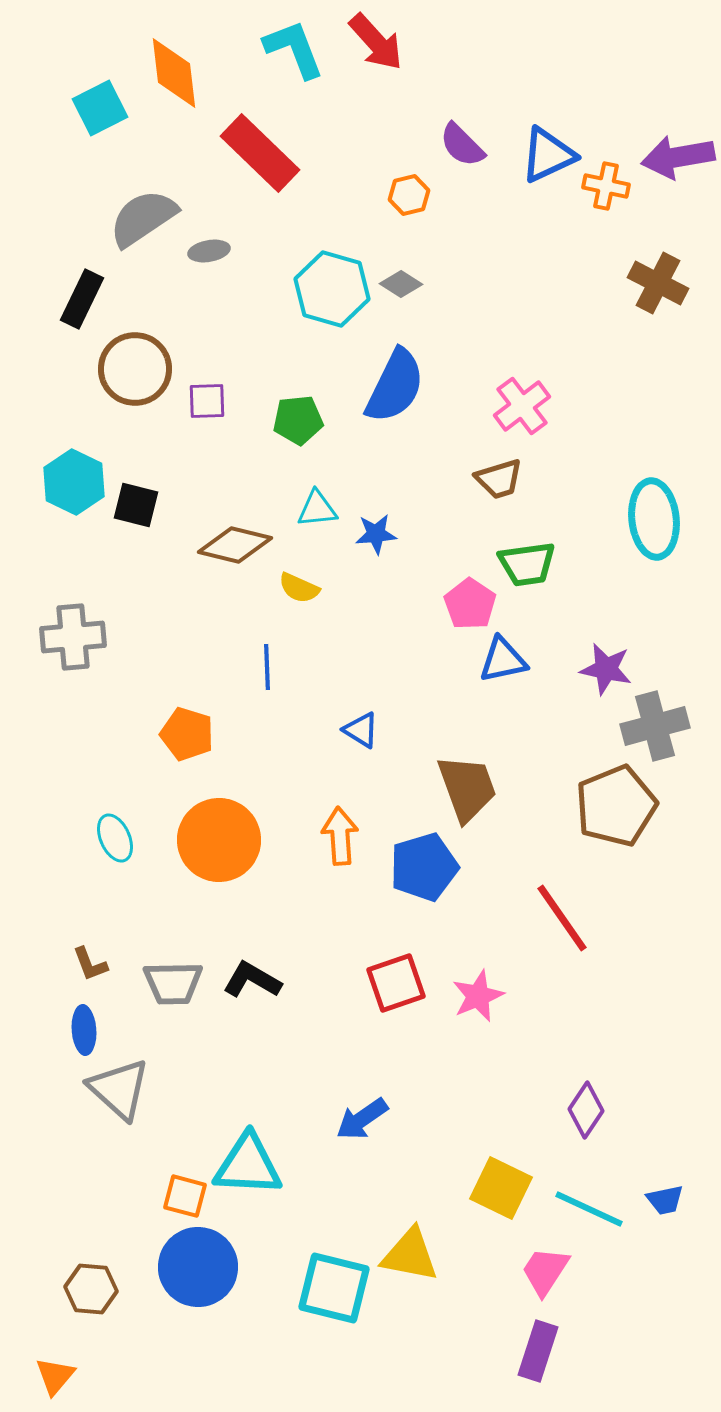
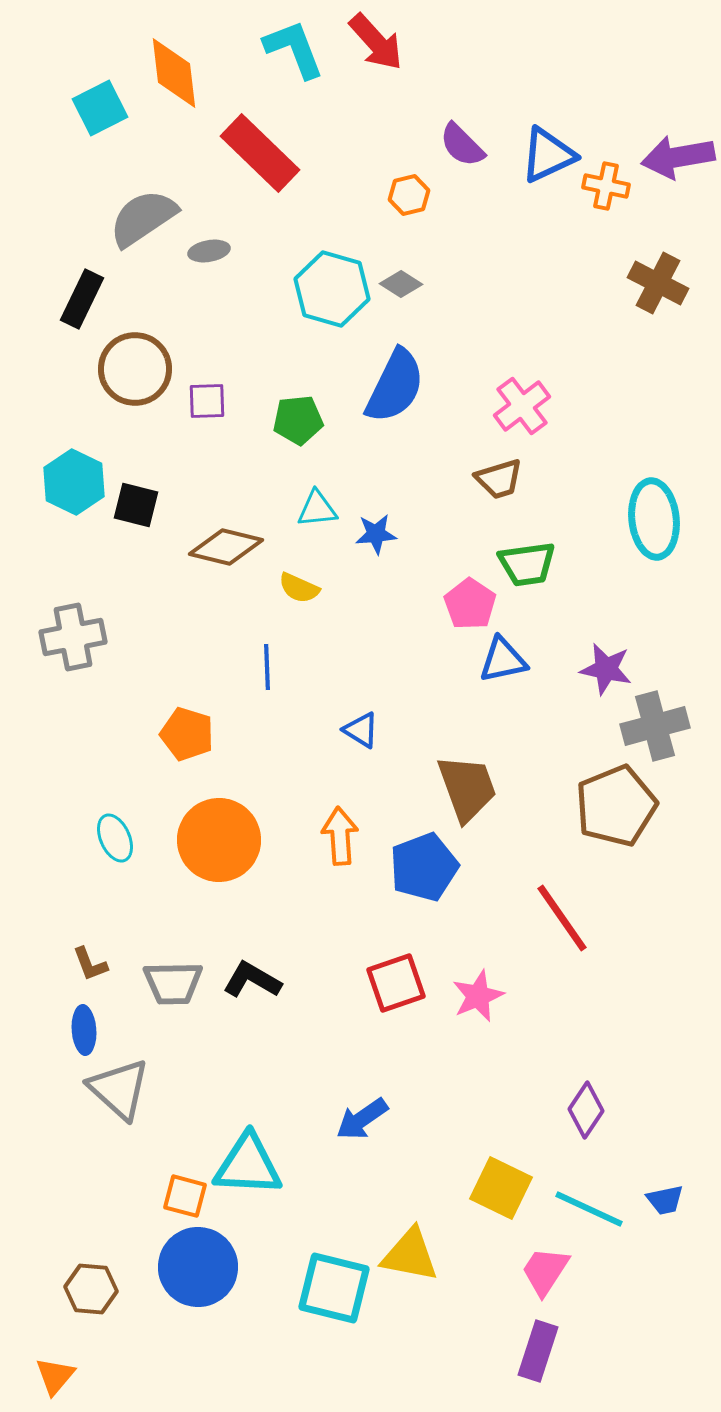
brown diamond at (235, 545): moved 9 px left, 2 px down
gray cross at (73, 637): rotated 6 degrees counterclockwise
blue pentagon at (424, 867): rotated 4 degrees counterclockwise
